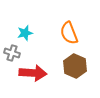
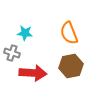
cyan star: rotated 21 degrees clockwise
brown hexagon: moved 4 px left; rotated 25 degrees clockwise
